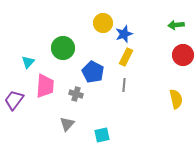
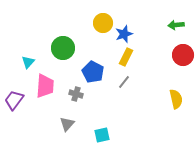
gray line: moved 3 px up; rotated 32 degrees clockwise
